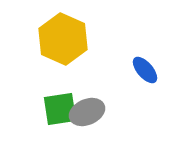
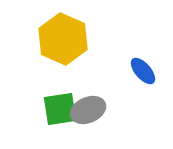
blue ellipse: moved 2 px left, 1 px down
gray ellipse: moved 1 px right, 2 px up
